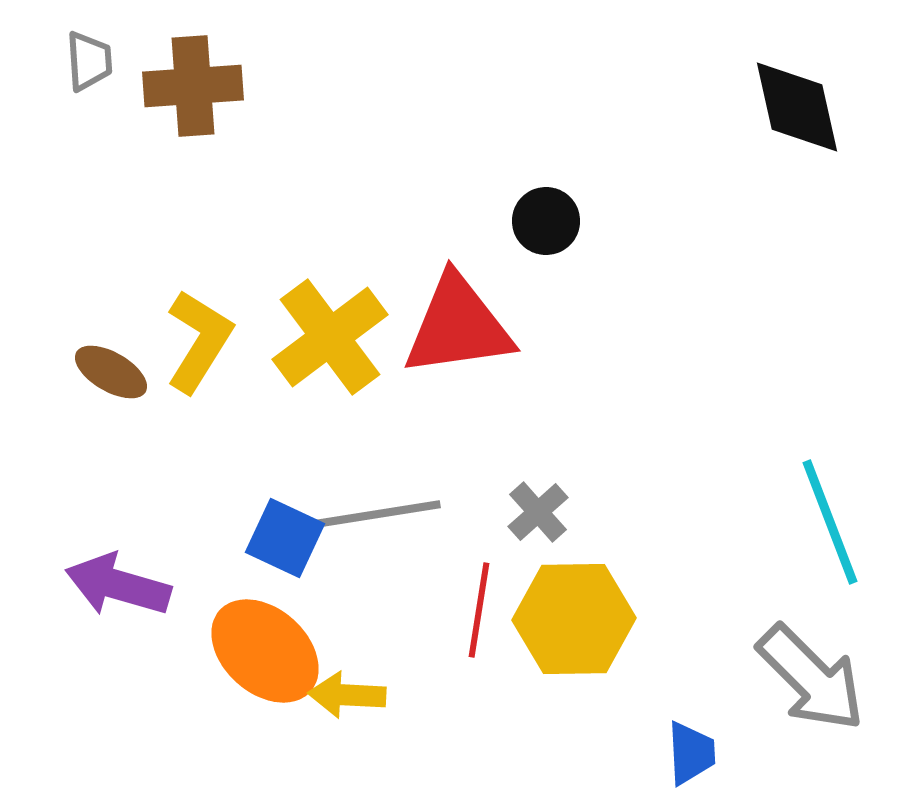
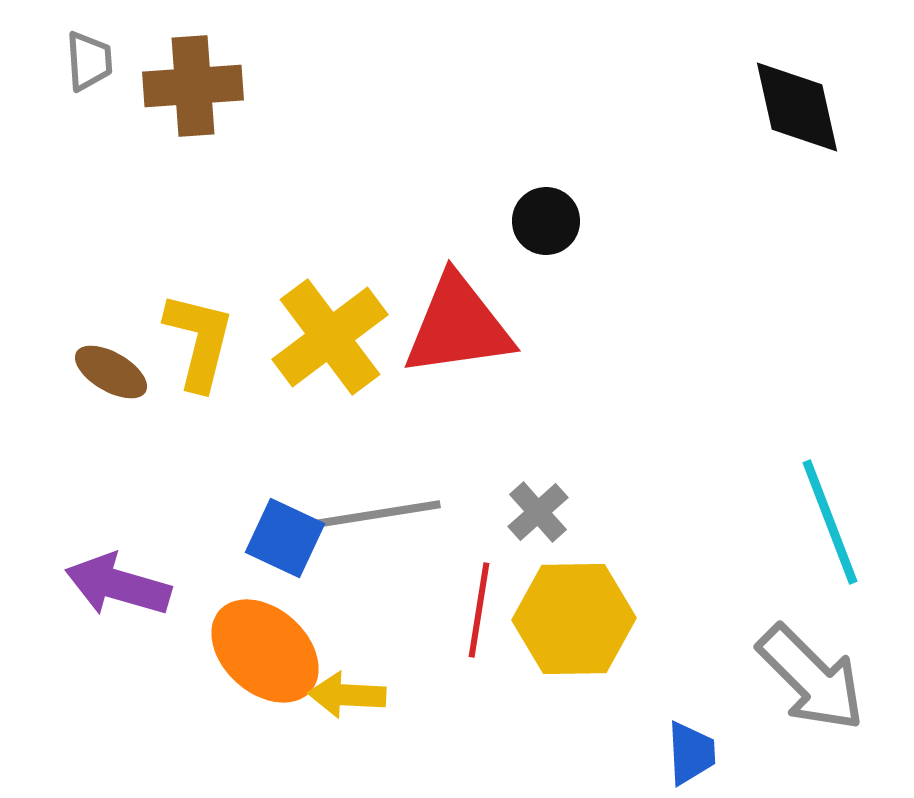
yellow L-shape: rotated 18 degrees counterclockwise
